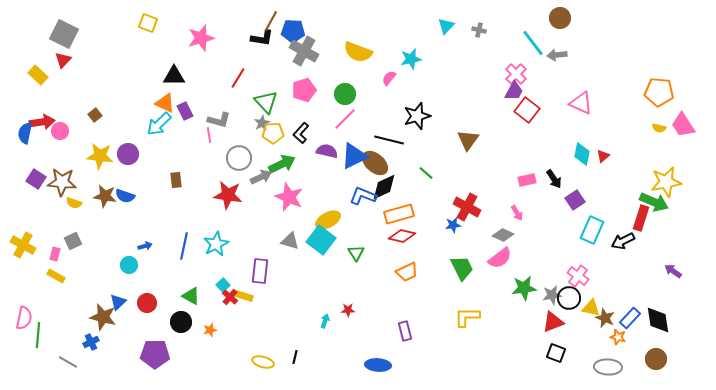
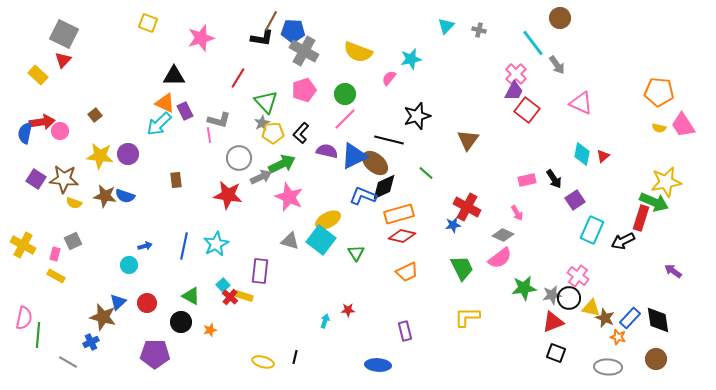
gray arrow at (557, 55): moved 10 px down; rotated 120 degrees counterclockwise
brown star at (62, 182): moved 2 px right, 3 px up
